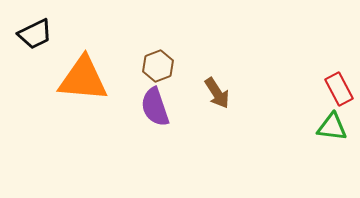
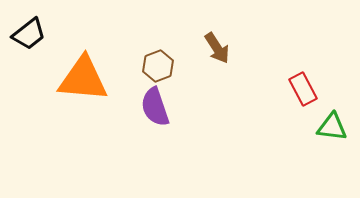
black trapezoid: moved 6 px left; rotated 12 degrees counterclockwise
red rectangle: moved 36 px left
brown arrow: moved 45 px up
